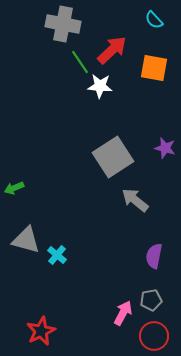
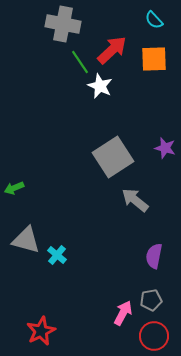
orange square: moved 9 px up; rotated 12 degrees counterclockwise
white star: rotated 20 degrees clockwise
